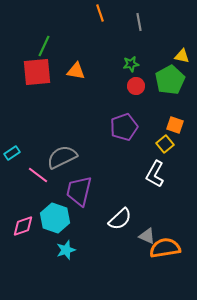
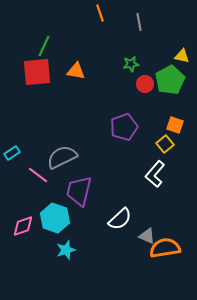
red circle: moved 9 px right, 2 px up
white L-shape: rotated 12 degrees clockwise
